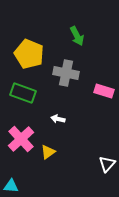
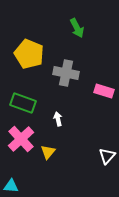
green arrow: moved 8 px up
green rectangle: moved 10 px down
white arrow: rotated 64 degrees clockwise
yellow triangle: rotated 14 degrees counterclockwise
white triangle: moved 8 px up
